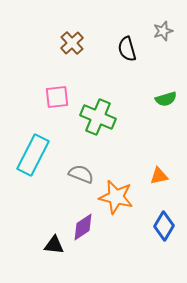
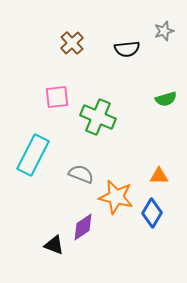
gray star: moved 1 px right
black semicircle: rotated 80 degrees counterclockwise
orange triangle: rotated 12 degrees clockwise
blue diamond: moved 12 px left, 13 px up
black triangle: rotated 15 degrees clockwise
